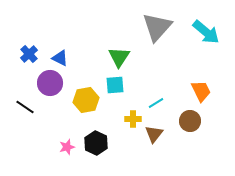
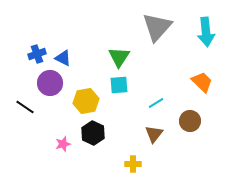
cyan arrow: rotated 44 degrees clockwise
blue cross: moved 8 px right; rotated 24 degrees clockwise
blue triangle: moved 3 px right
cyan square: moved 4 px right
orange trapezoid: moved 1 px right, 9 px up; rotated 20 degrees counterclockwise
yellow hexagon: moved 1 px down
yellow cross: moved 45 px down
black hexagon: moved 3 px left, 10 px up
pink star: moved 4 px left, 3 px up
